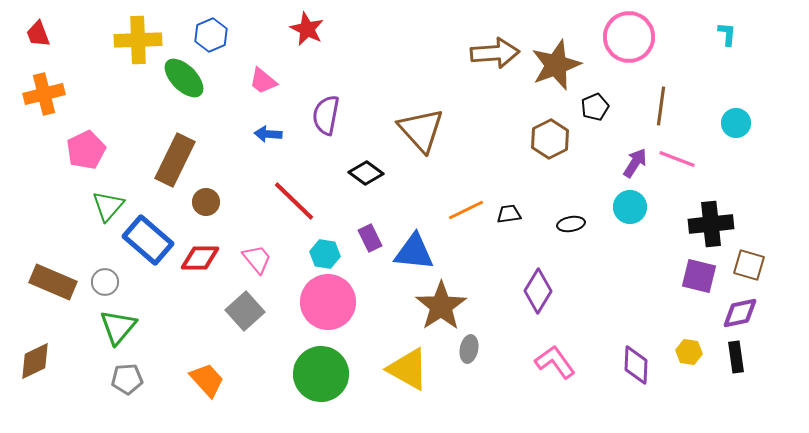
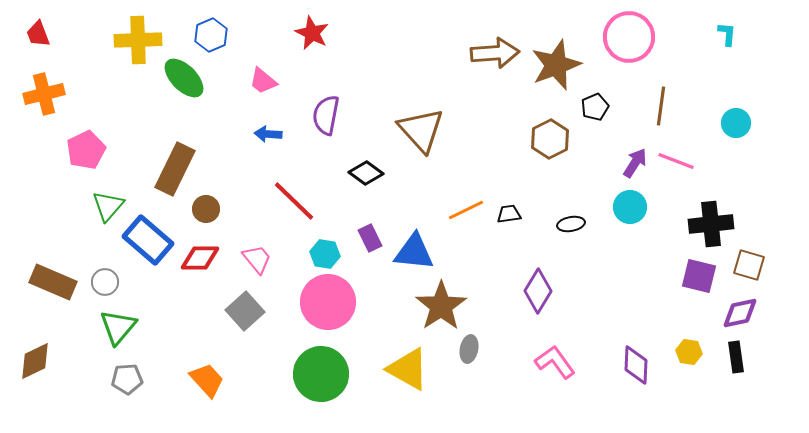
red star at (307, 29): moved 5 px right, 4 px down
pink line at (677, 159): moved 1 px left, 2 px down
brown rectangle at (175, 160): moved 9 px down
brown circle at (206, 202): moved 7 px down
